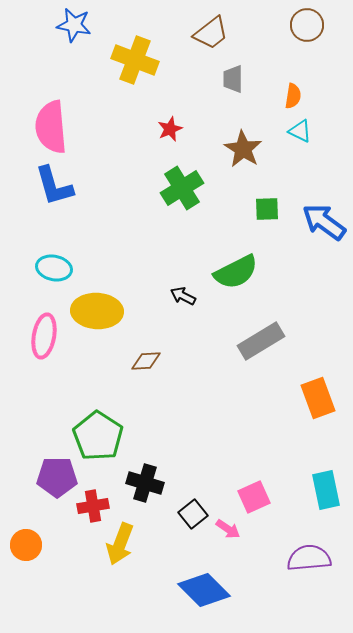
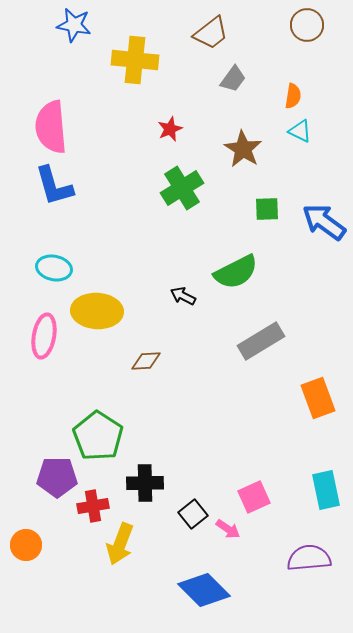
yellow cross: rotated 15 degrees counterclockwise
gray trapezoid: rotated 144 degrees counterclockwise
black cross: rotated 18 degrees counterclockwise
